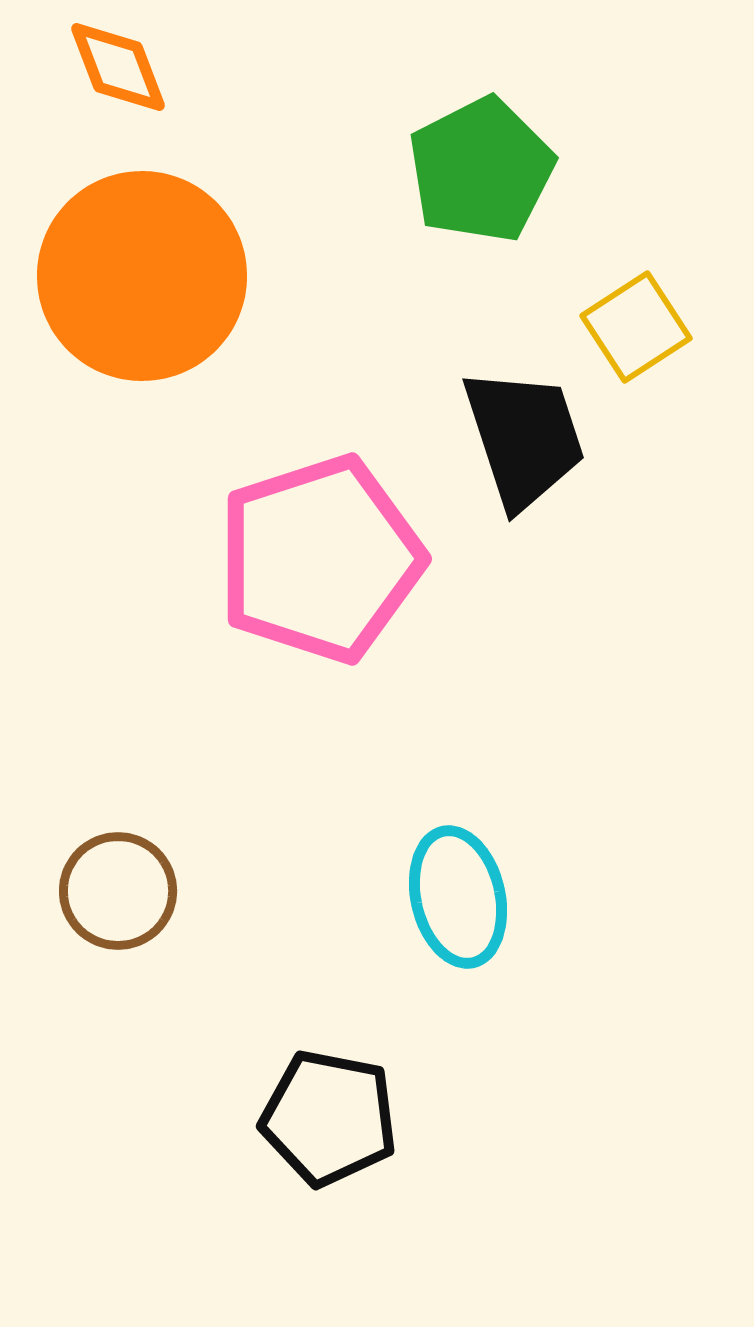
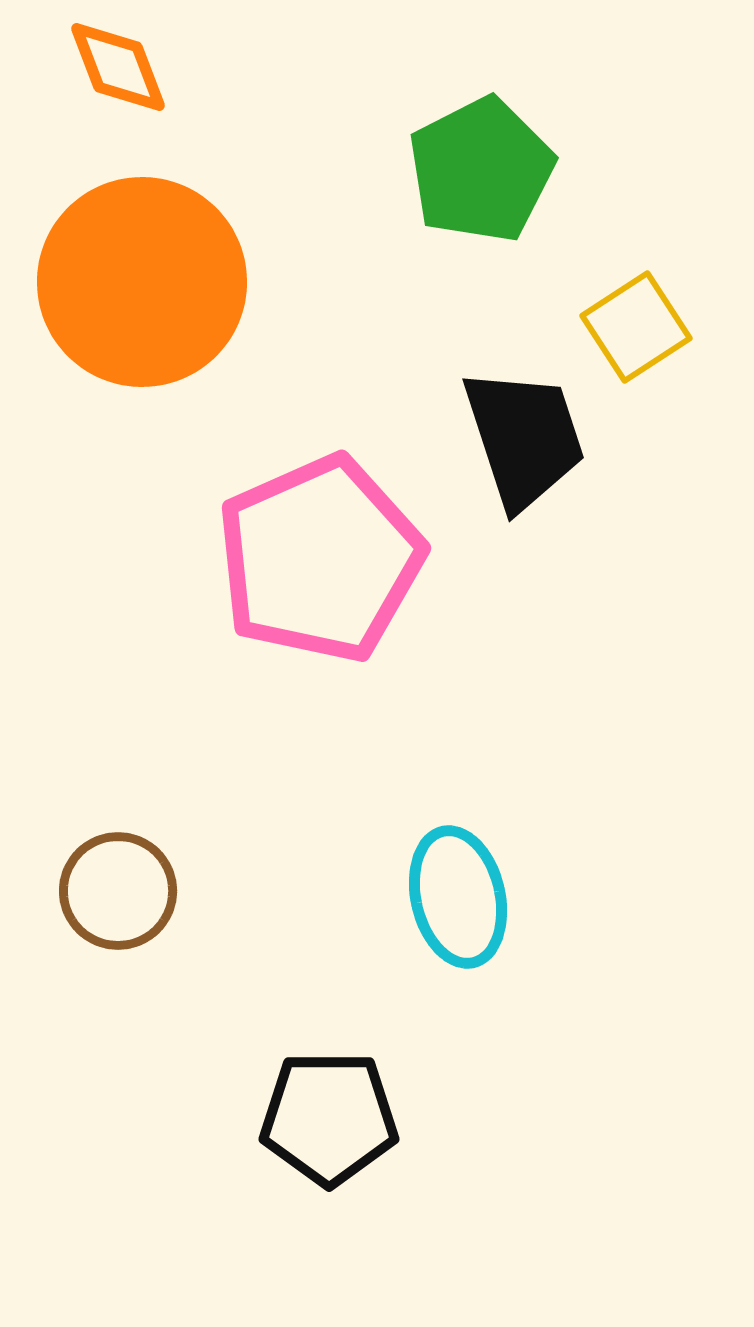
orange circle: moved 6 px down
pink pentagon: rotated 6 degrees counterclockwise
black pentagon: rotated 11 degrees counterclockwise
